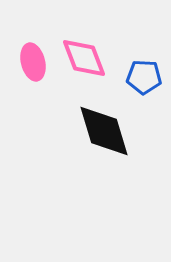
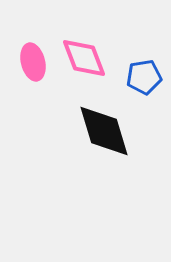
blue pentagon: rotated 12 degrees counterclockwise
